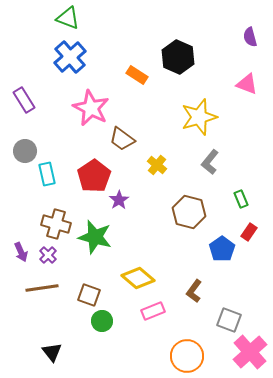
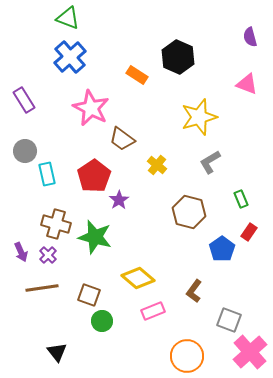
gray L-shape: rotated 20 degrees clockwise
black triangle: moved 5 px right
